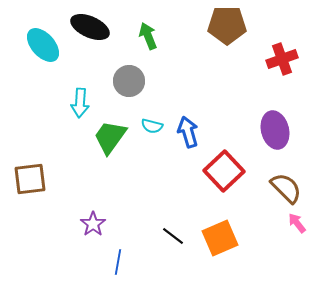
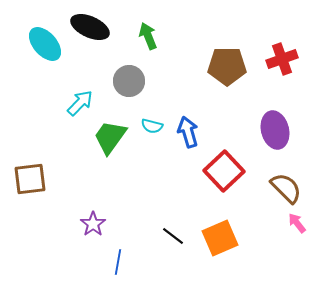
brown pentagon: moved 41 px down
cyan ellipse: moved 2 px right, 1 px up
cyan arrow: rotated 140 degrees counterclockwise
